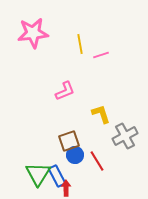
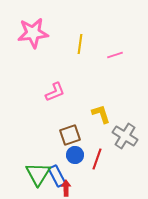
yellow line: rotated 18 degrees clockwise
pink line: moved 14 px right
pink L-shape: moved 10 px left, 1 px down
gray cross: rotated 30 degrees counterclockwise
brown square: moved 1 px right, 6 px up
red line: moved 2 px up; rotated 50 degrees clockwise
